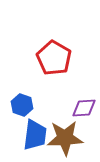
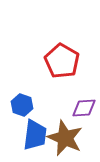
red pentagon: moved 8 px right, 3 px down
brown star: rotated 27 degrees clockwise
